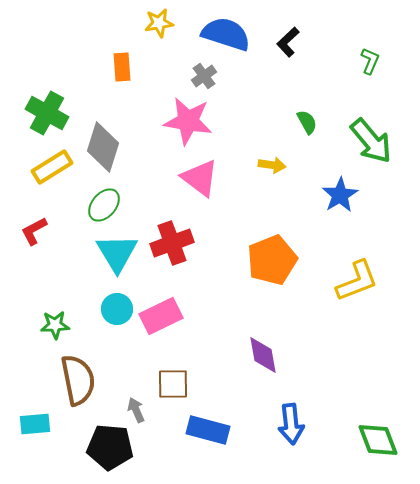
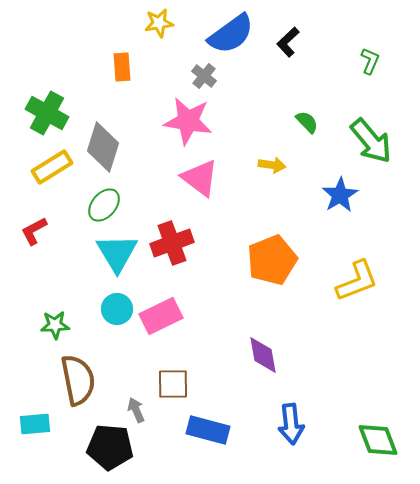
blue semicircle: moved 5 px right; rotated 126 degrees clockwise
gray cross: rotated 15 degrees counterclockwise
green semicircle: rotated 15 degrees counterclockwise
